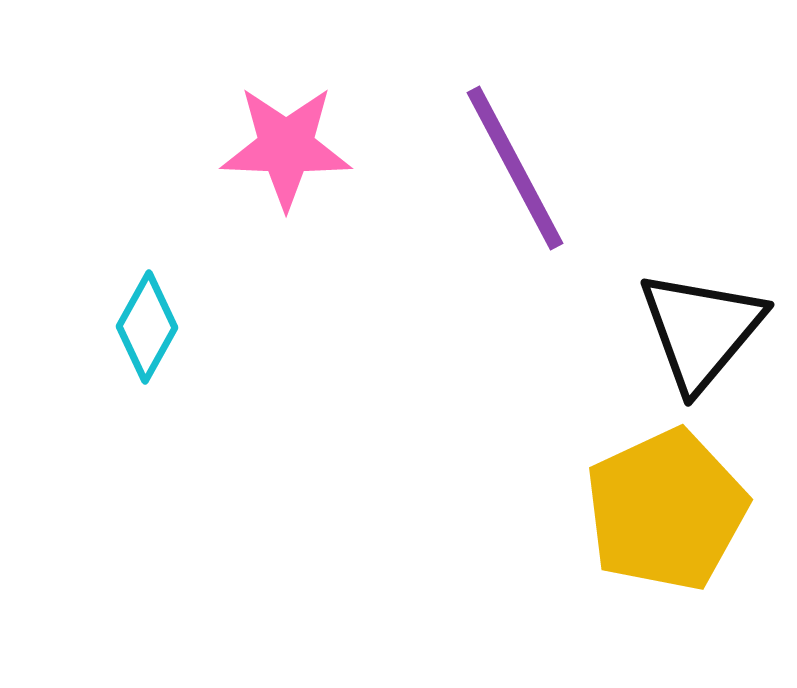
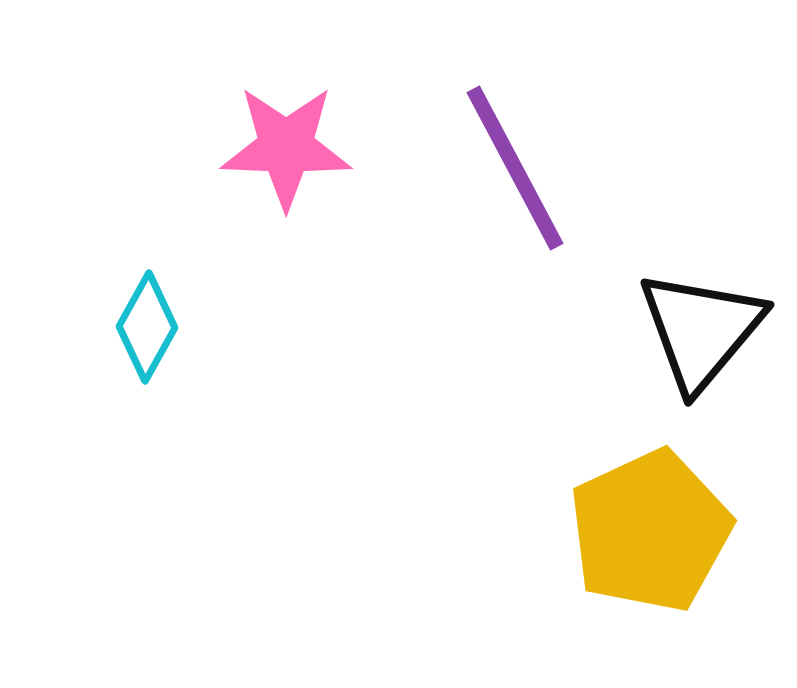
yellow pentagon: moved 16 px left, 21 px down
